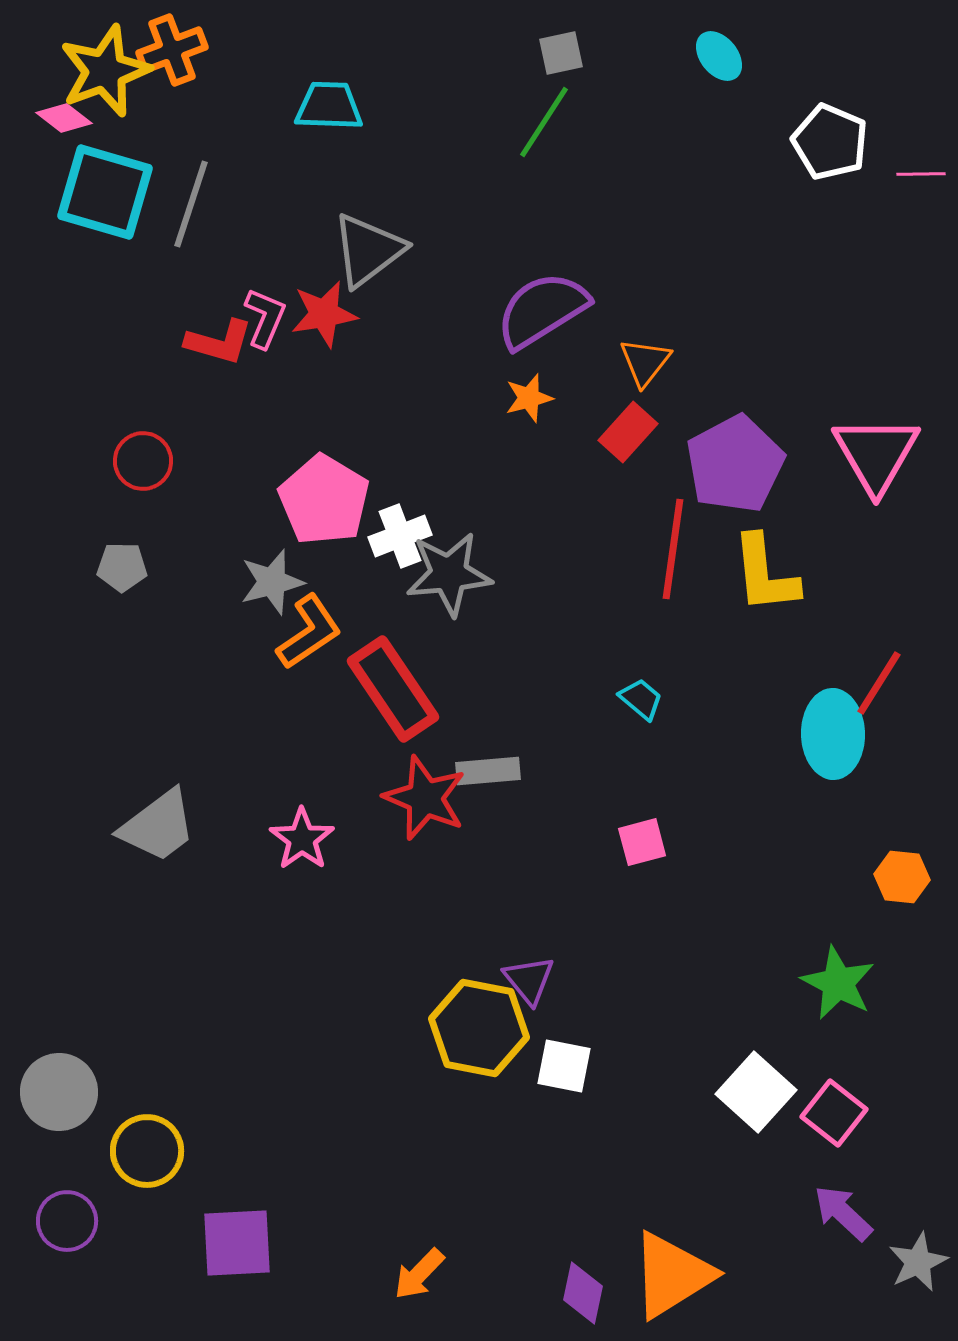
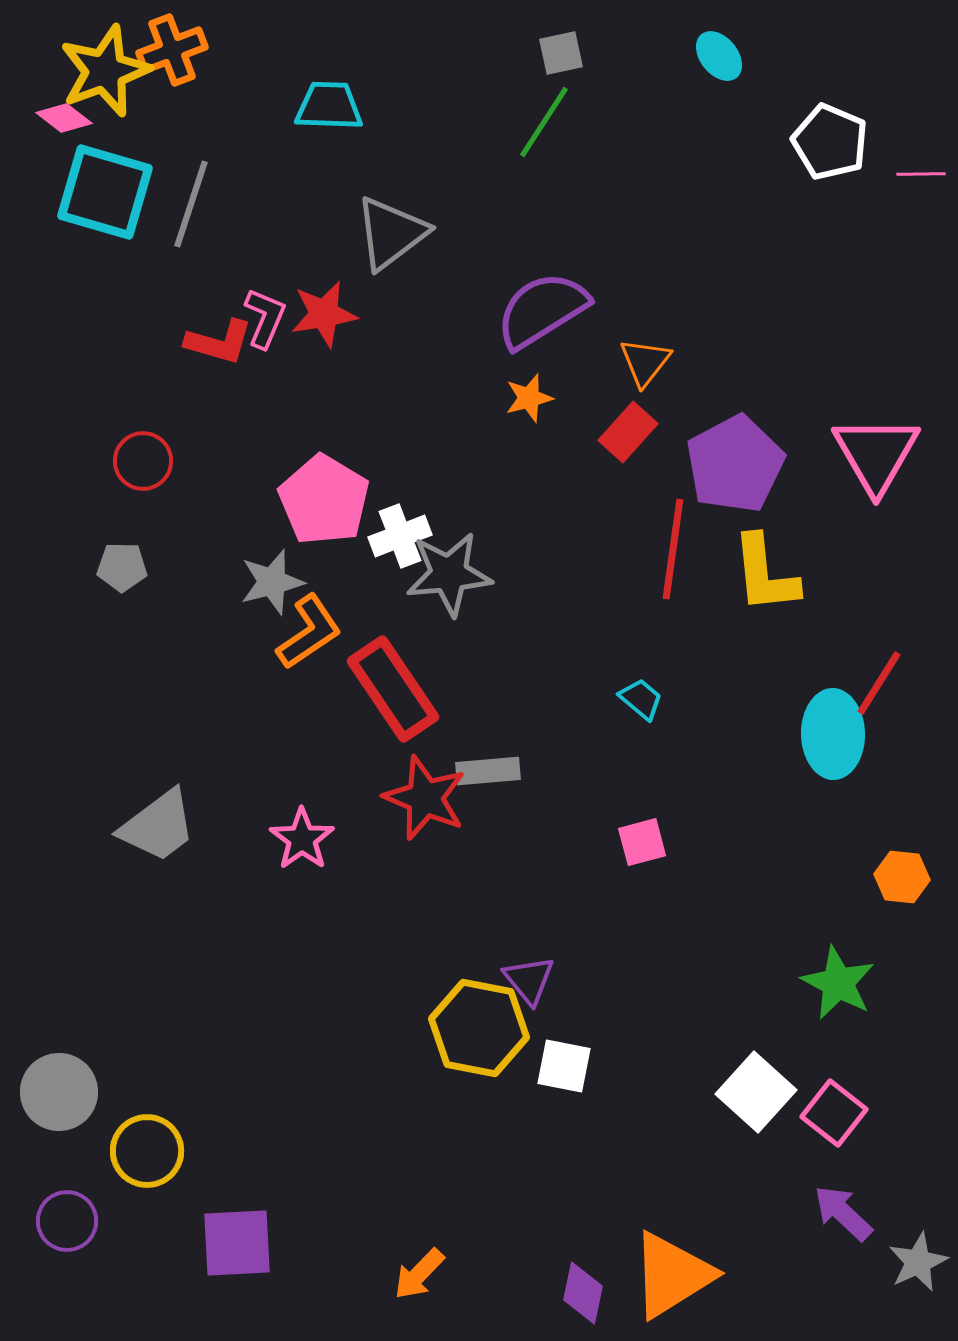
gray triangle at (368, 250): moved 23 px right, 17 px up
